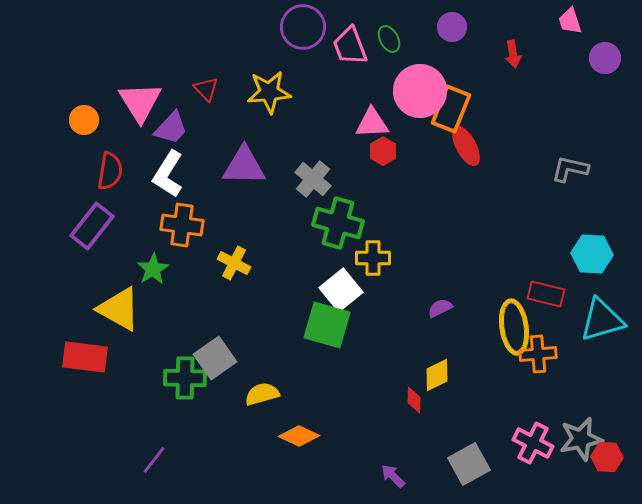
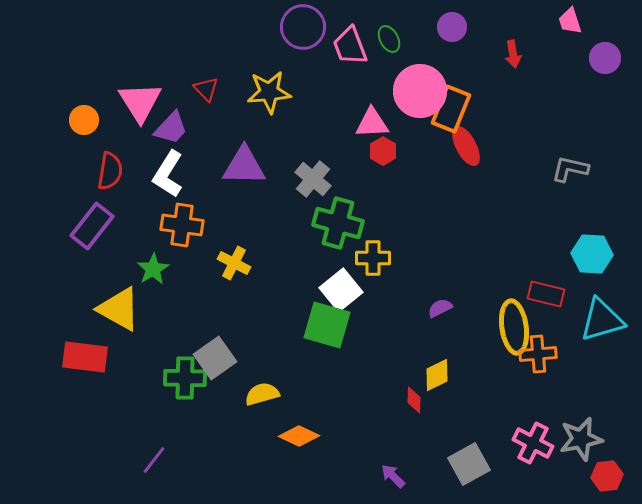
red hexagon at (607, 457): moved 19 px down; rotated 8 degrees counterclockwise
